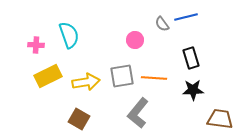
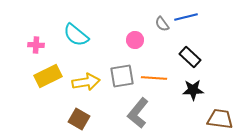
cyan semicircle: moved 7 px right; rotated 148 degrees clockwise
black rectangle: moved 1 px left, 1 px up; rotated 30 degrees counterclockwise
